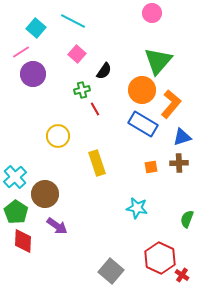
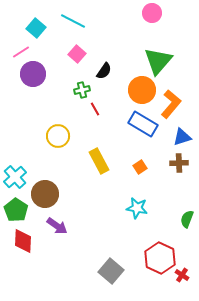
yellow rectangle: moved 2 px right, 2 px up; rotated 10 degrees counterclockwise
orange square: moved 11 px left; rotated 24 degrees counterclockwise
green pentagon: moved 2 px up
